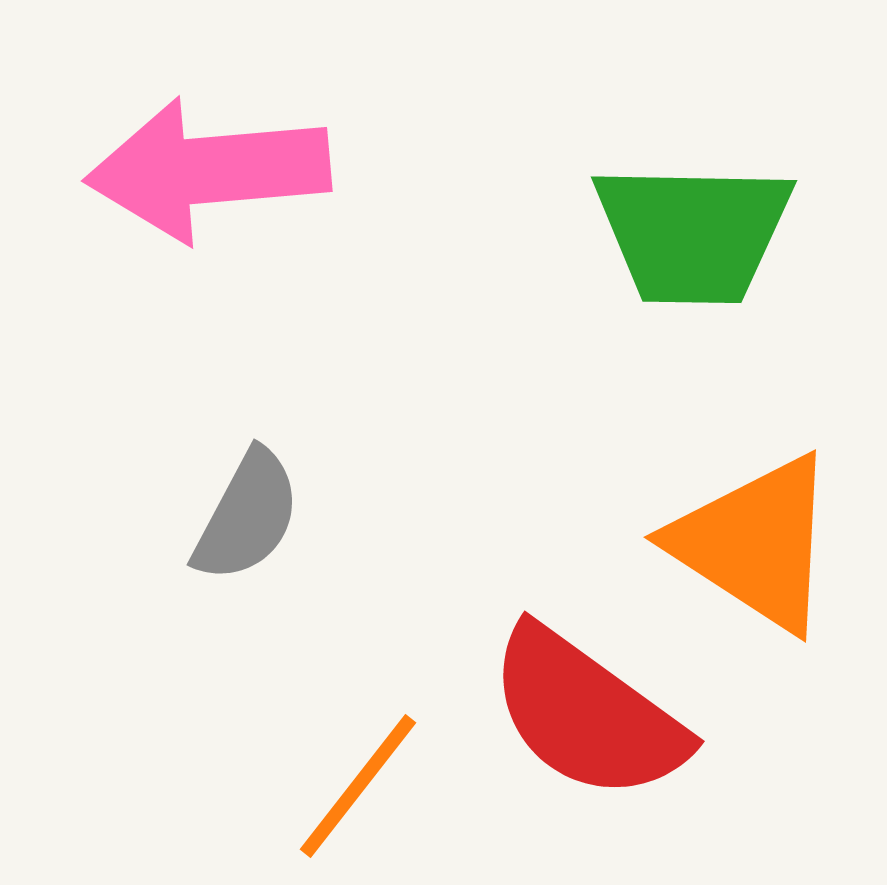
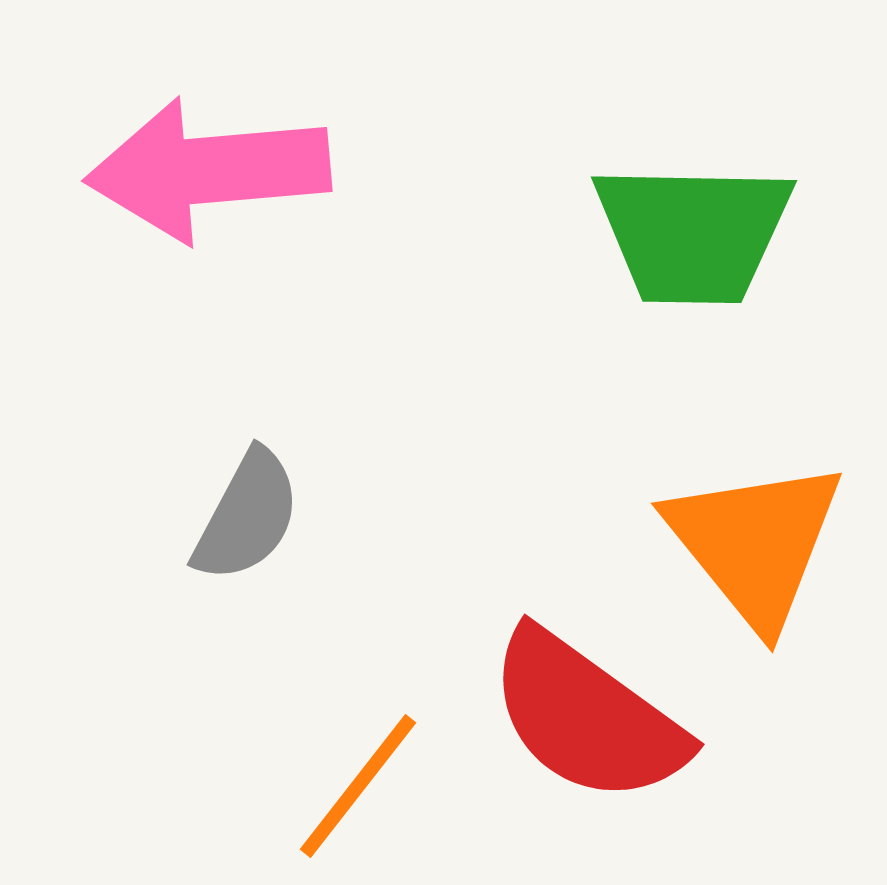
orange triangle: rotated 18 degrees clockwise
red semicircle: moved 3 px down
